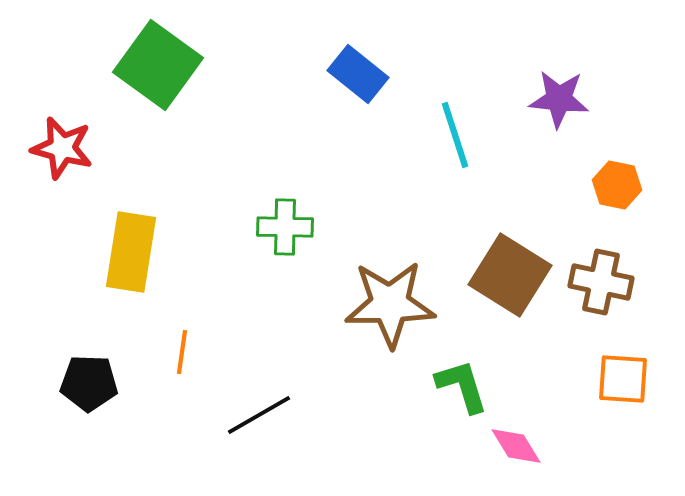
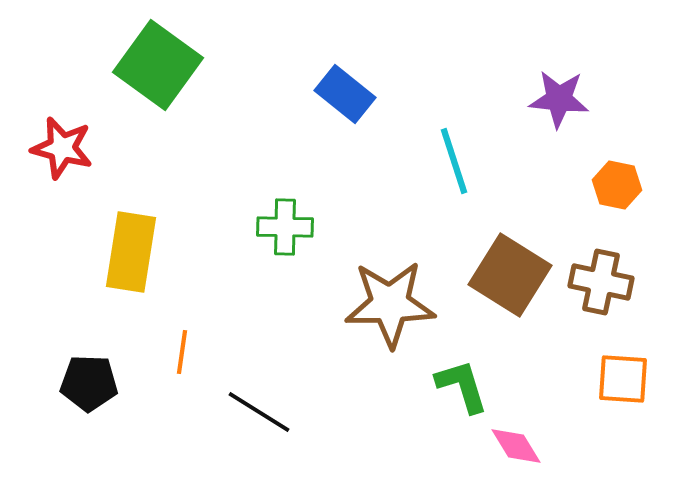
blue rectangle: moved 13 px left, 20 px down
cyan line: moved 1 px left, 26 px down
black line: moved 3 px up; rotated 62 degrees clockwise
